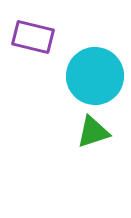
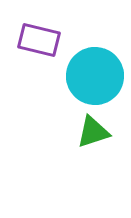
purple rectangle: moved 6 px right, 3 px down
